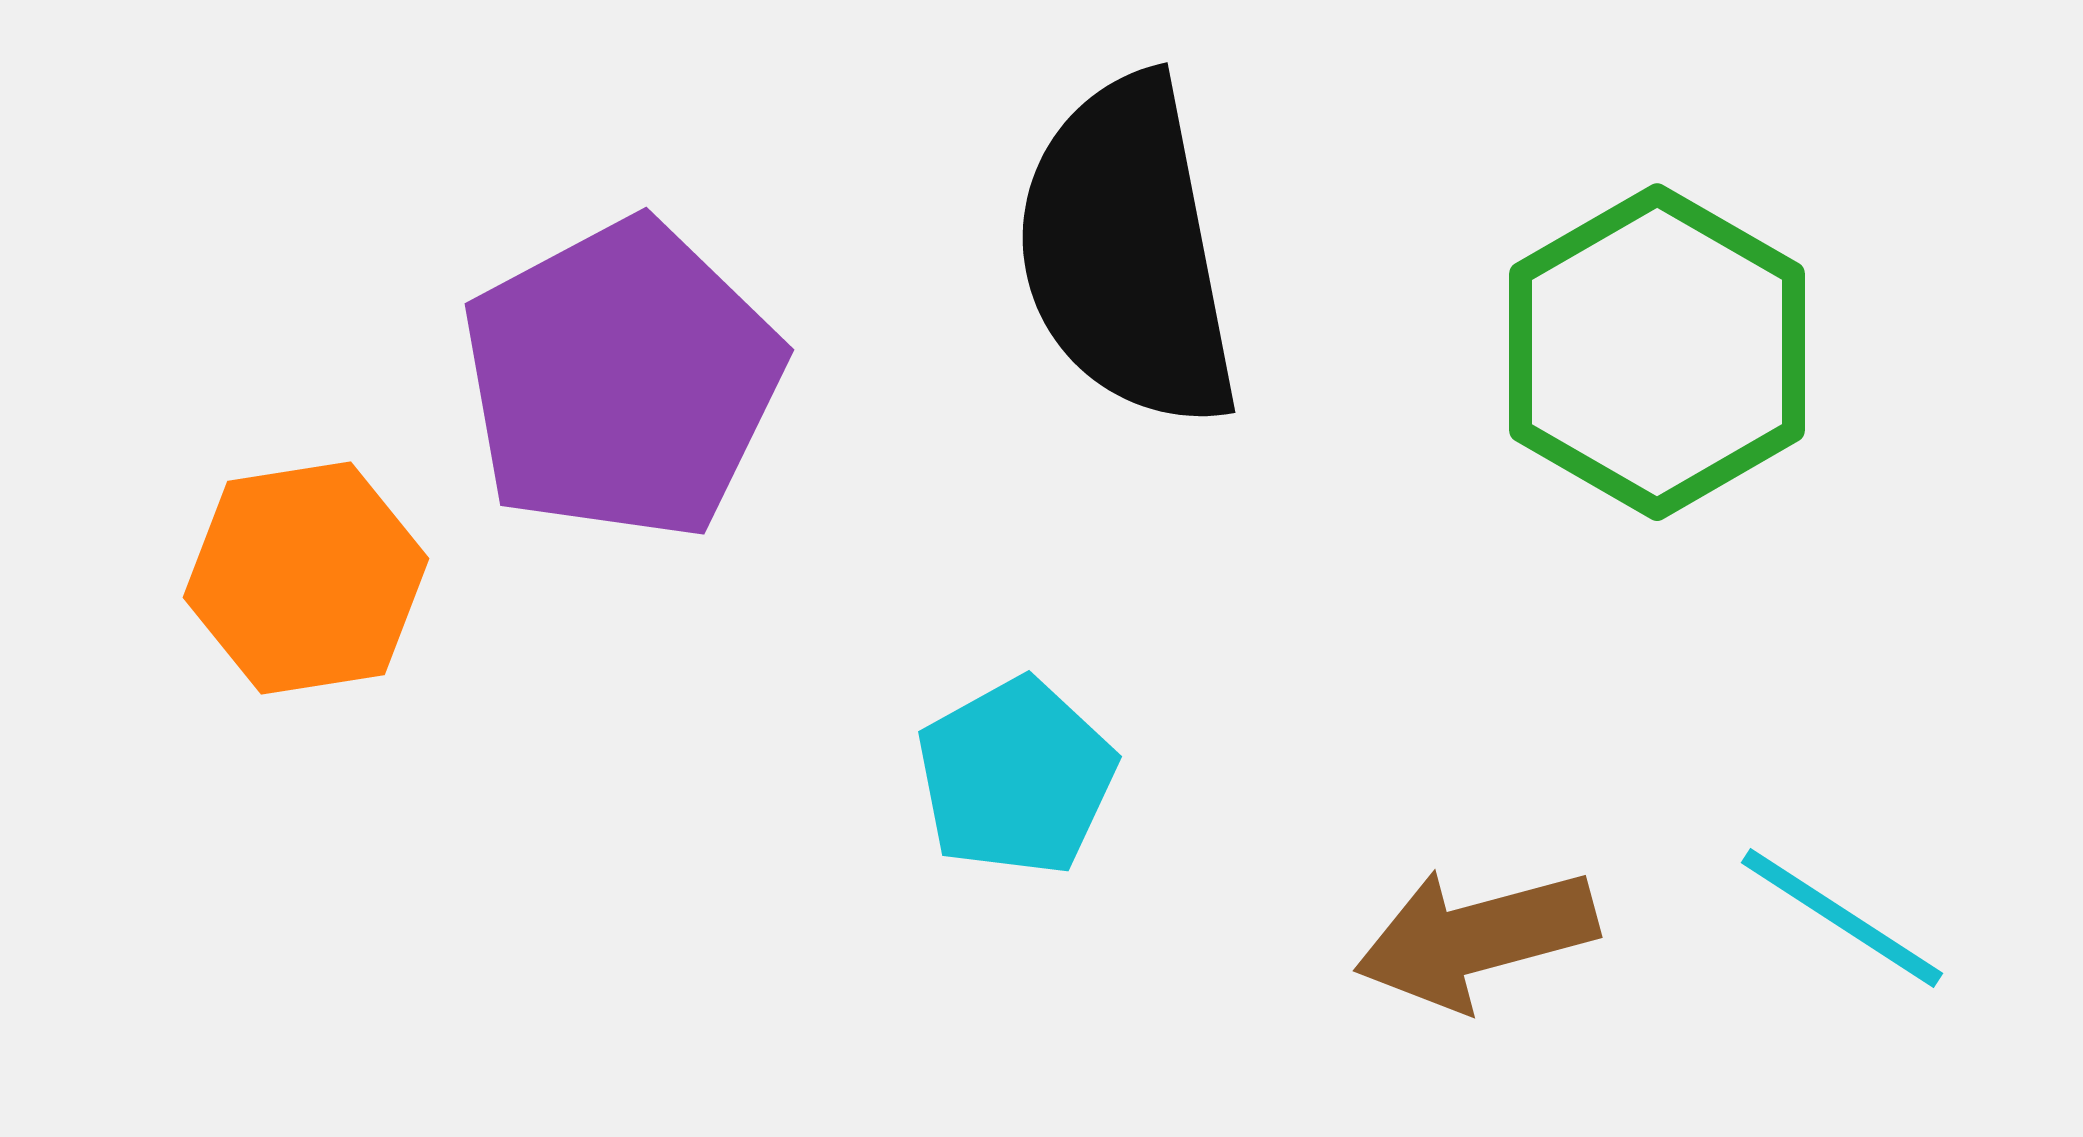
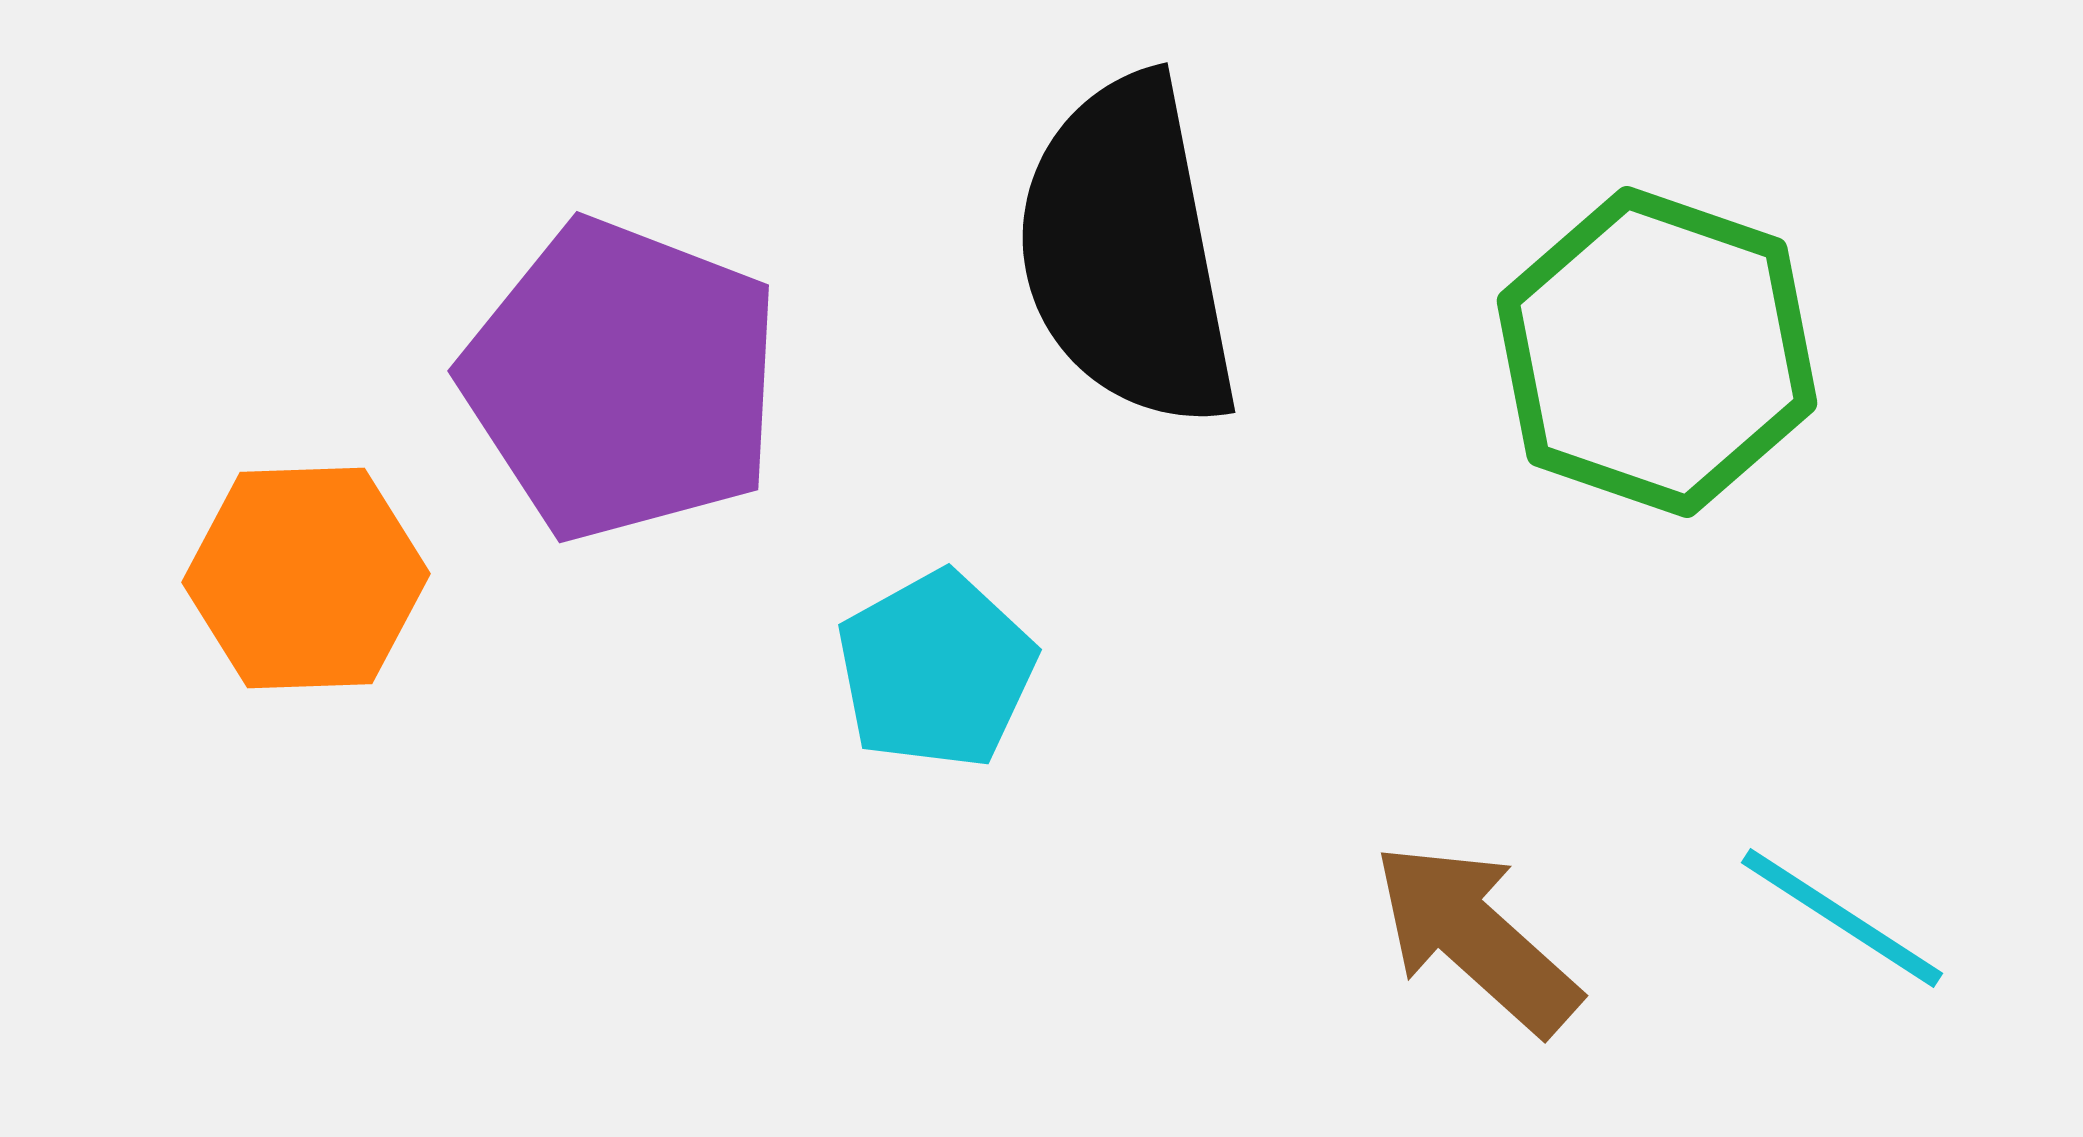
green hexagon: rotated 11 degrees counterclockwise
purple pentagon: rotated 23 degrees counterclockwise
orange hexagon: rotated 7 degrees clockwise
cyan pentagon: moved 80 px left, 107 px up
brown arrow: rotated 57 degrees clockwise
